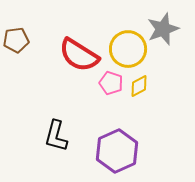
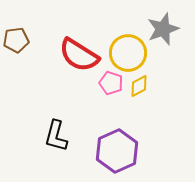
yellow circle: moved 4 px down
